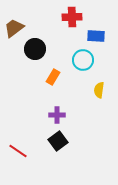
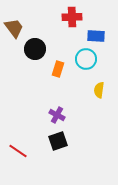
brown trapezoid: rotated 90 degrees clockwise
cyan circle: moved 3 px right, 1 px up
orange rectangle: moved 5 px right, 8 px up; rotated 14 degrees counterclockwise
purple cross: rotated 28 degrees clockwise
black square: rotated 18 degrees clockwise
